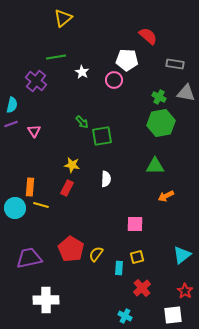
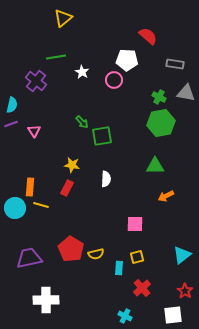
yellow semicircle: rotated 140 degrees counterclockwise
